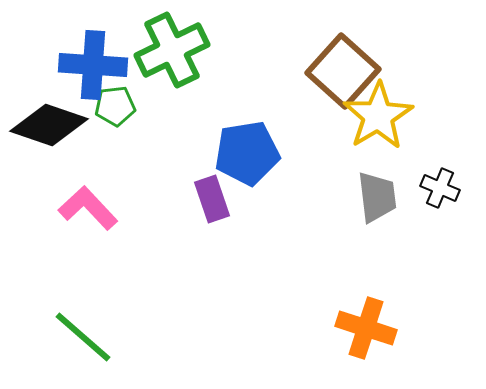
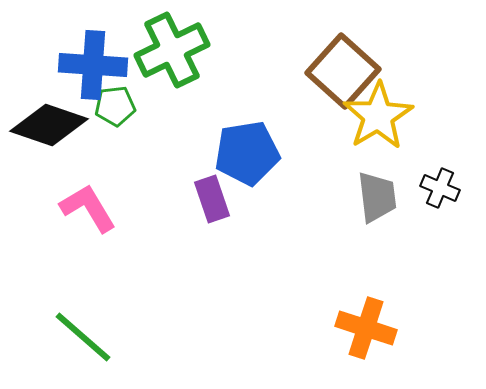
pink L-shape: rotated 12 degrees clockwise
